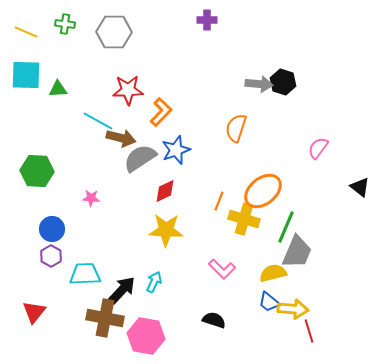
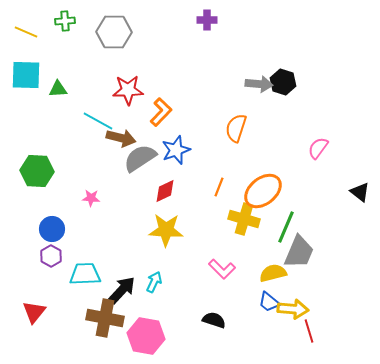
green cross: moved 3 px up; rotated 12 degrees counterclockwise
black triangle: moved 5 px down
orange line: moved 14 px up
gray trapezoid: moved 2 px right
